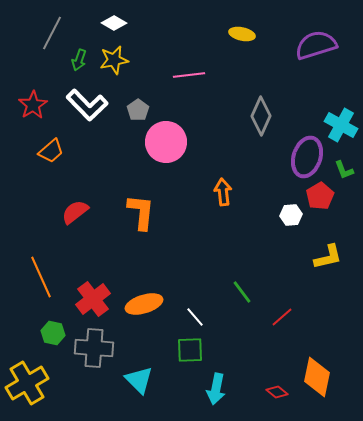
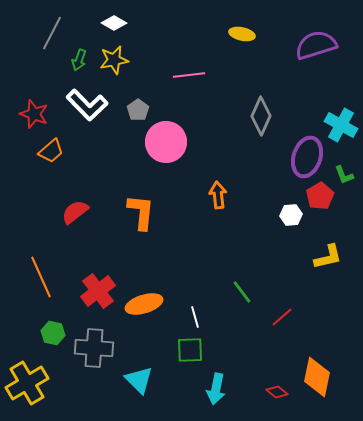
red star: moved 1 px right, 9 px down; rotated 20 degrees counterclockwise
green L-shape: moved 5 px down
orange arrow: moved 5 px left, 3 px down
red cross: moved 5 px right, 8 px up
white line: rotated 25 degrees clockwise
